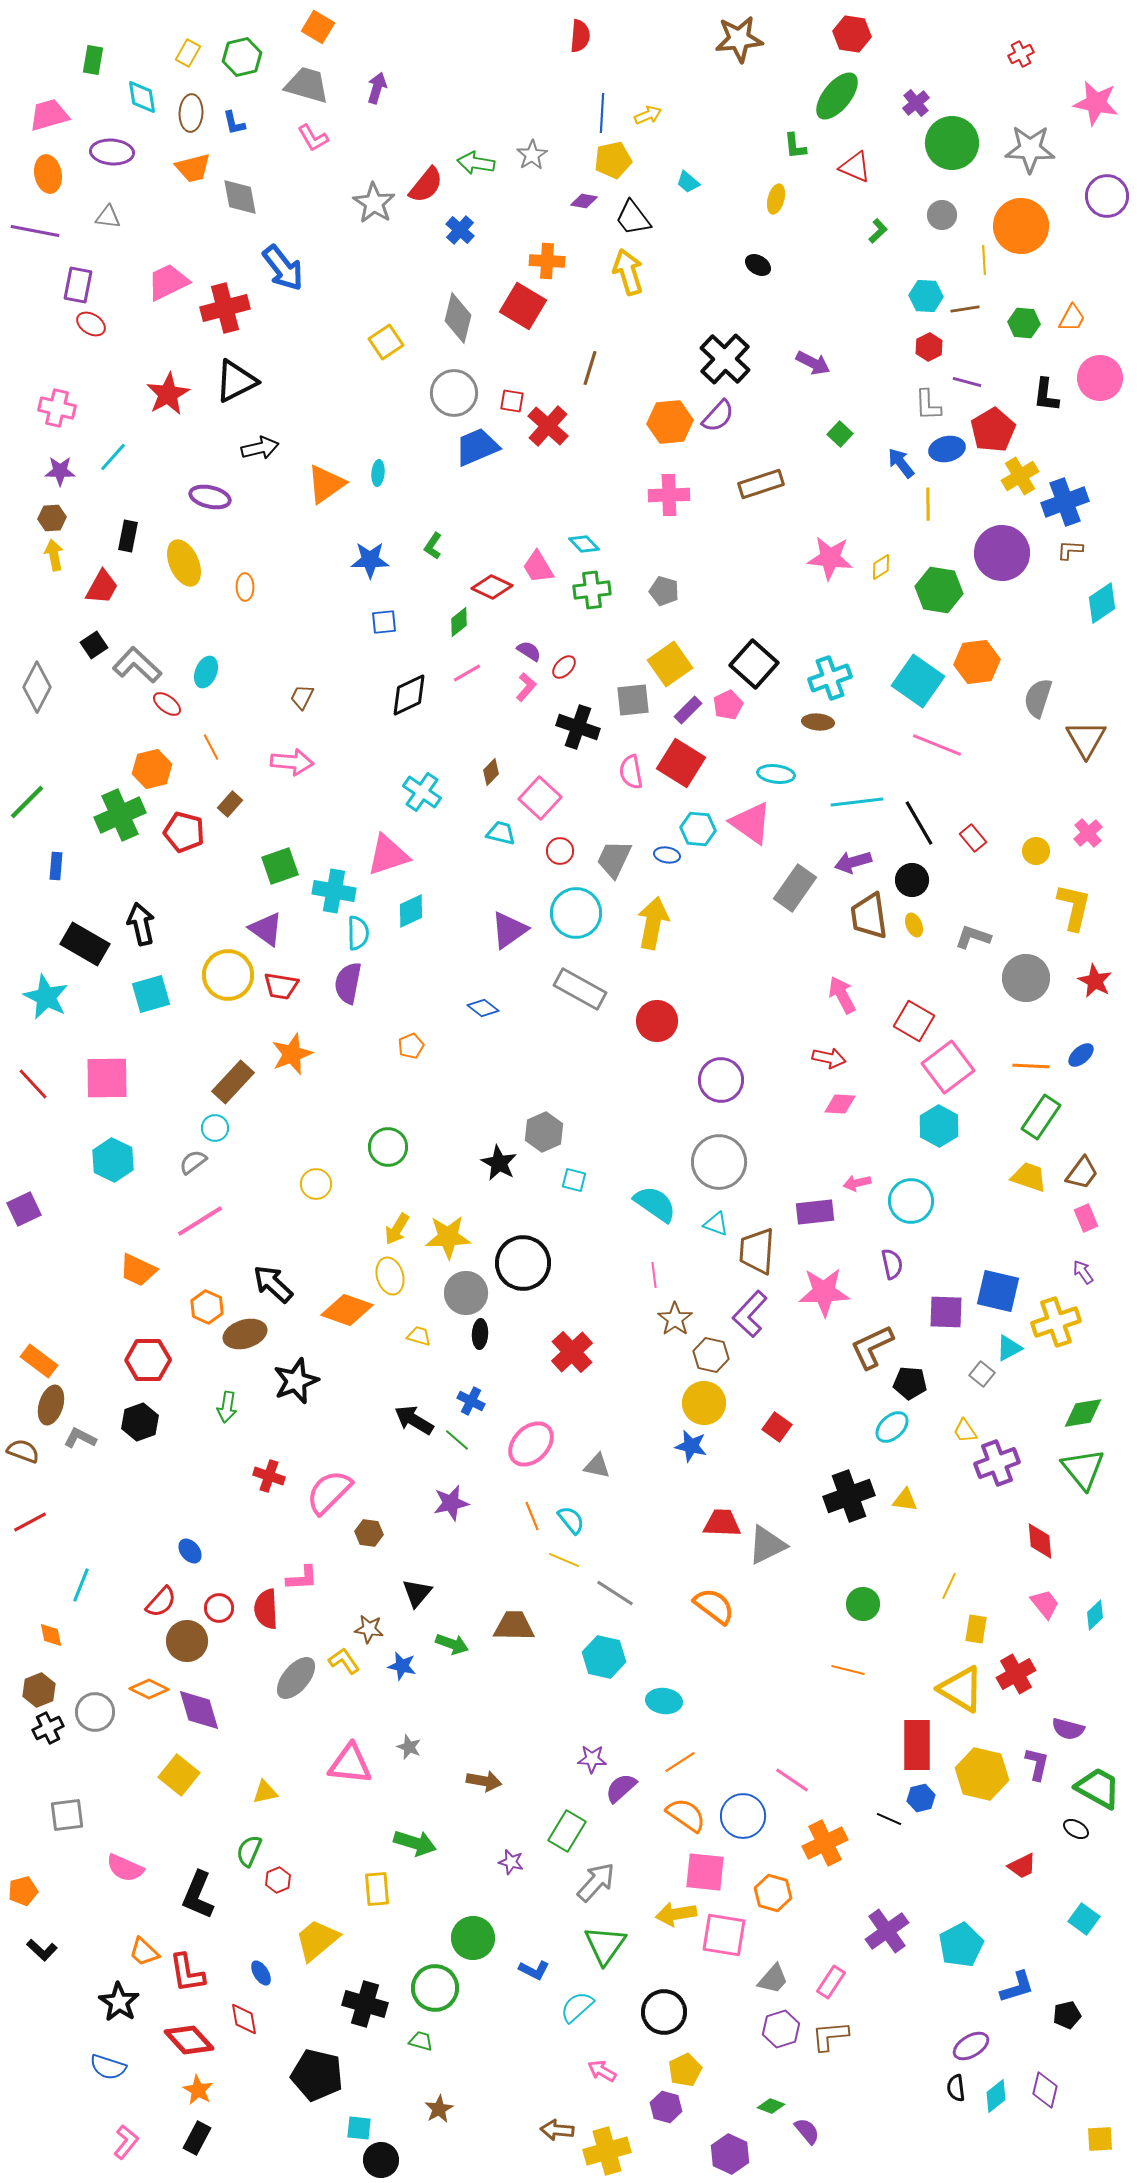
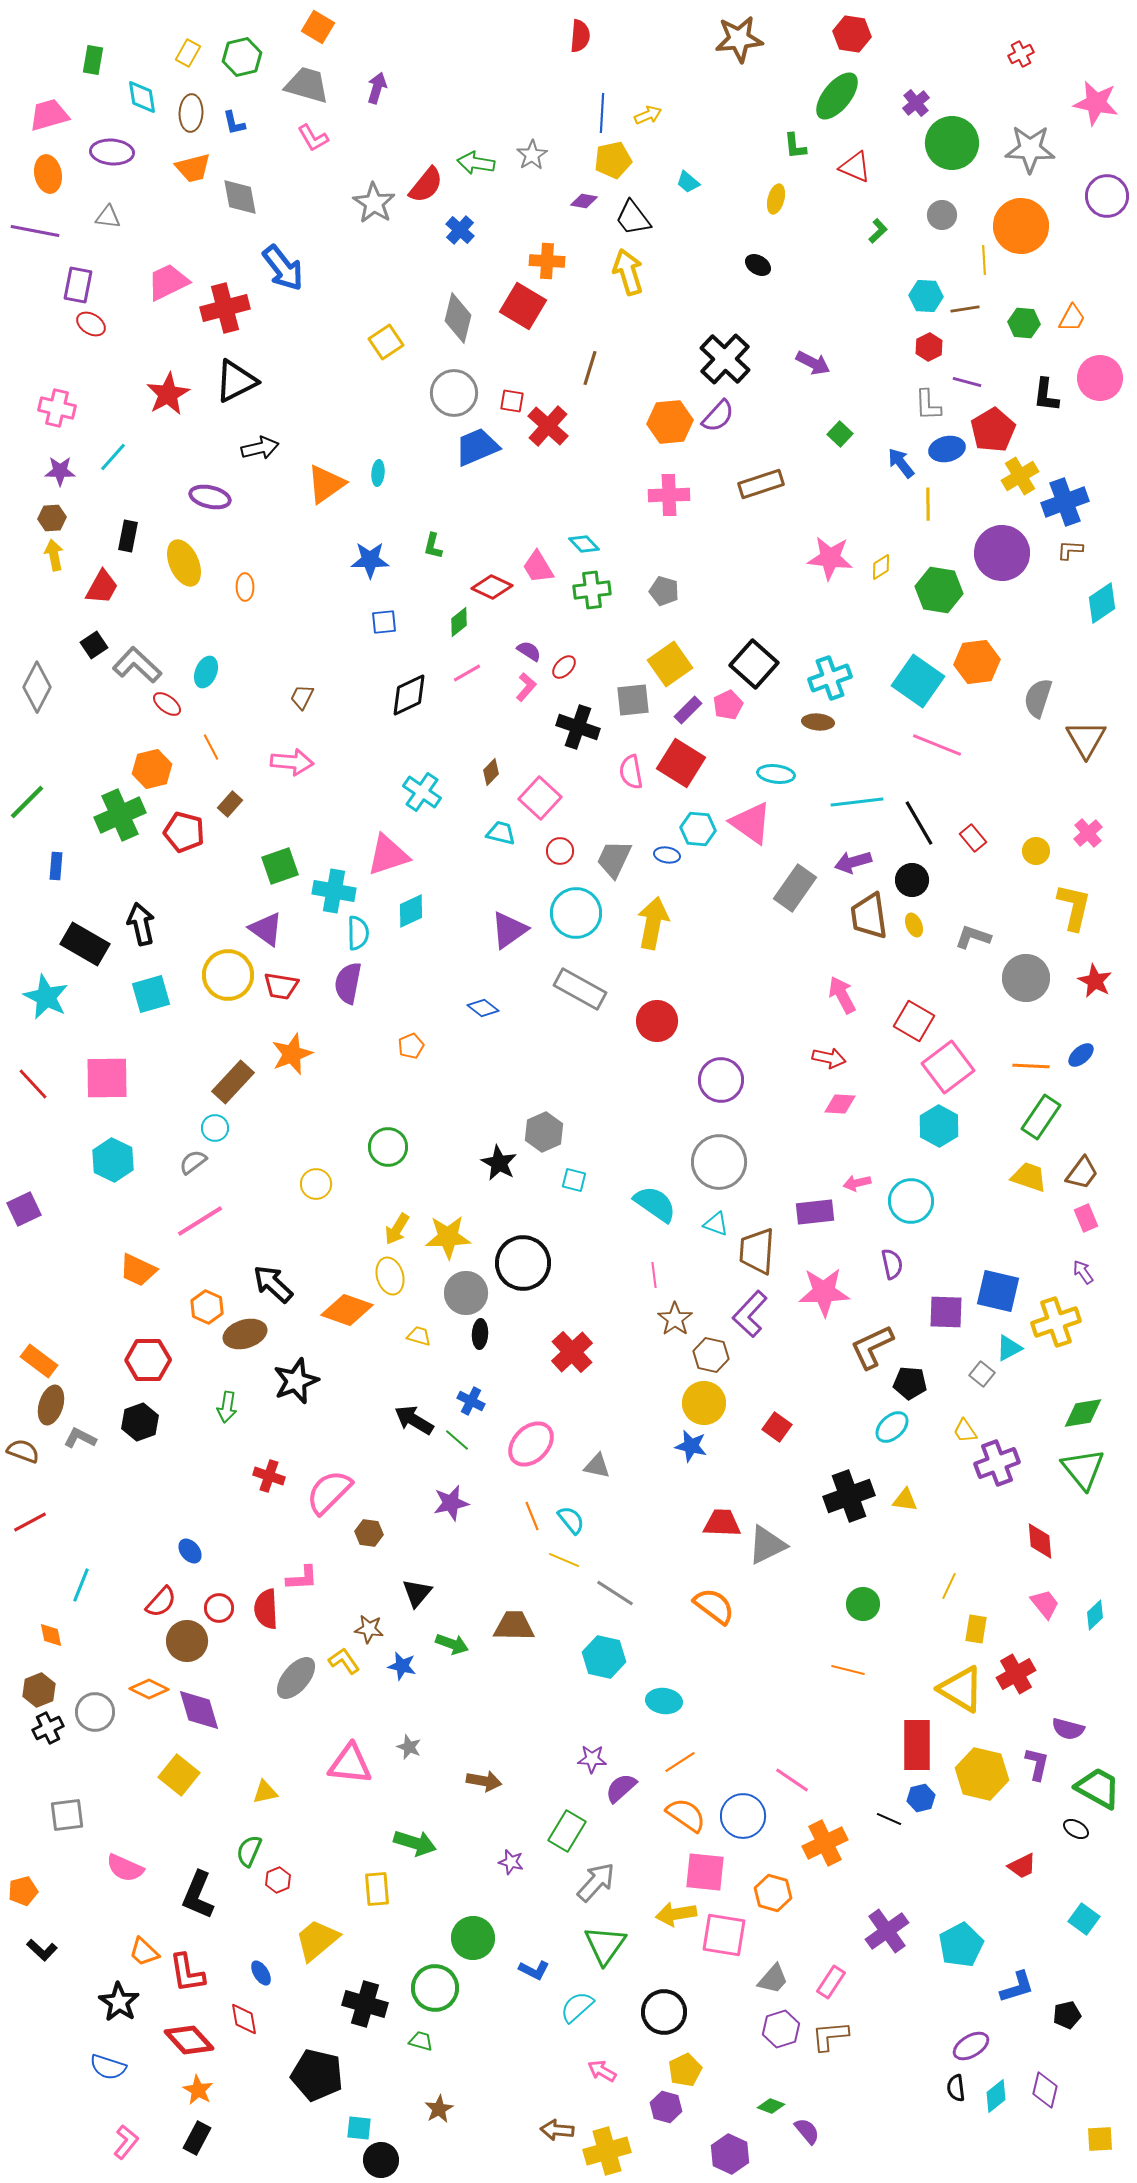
green L-shape at (433, 546): rotated 20 degrees counterclockwise
